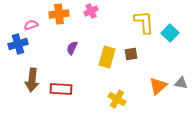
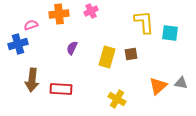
cyan square: rotated 36 degrees counterclockwise
